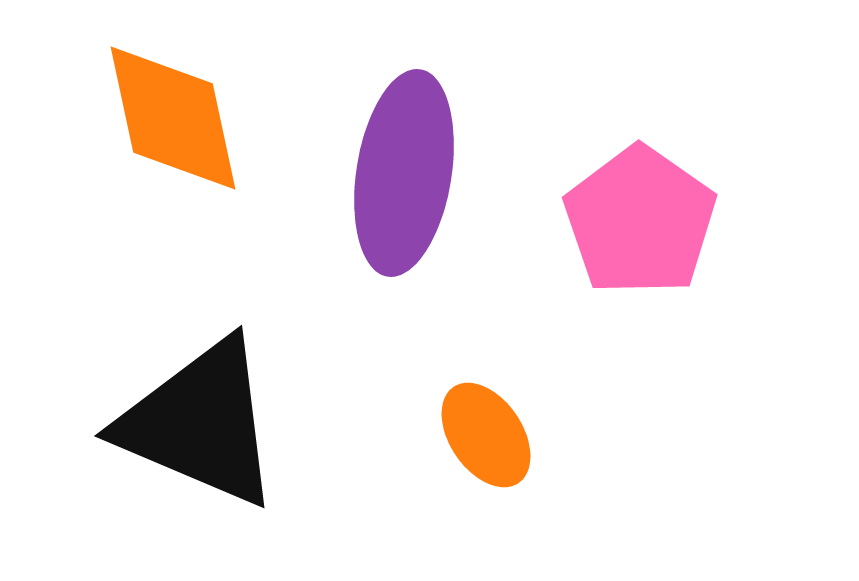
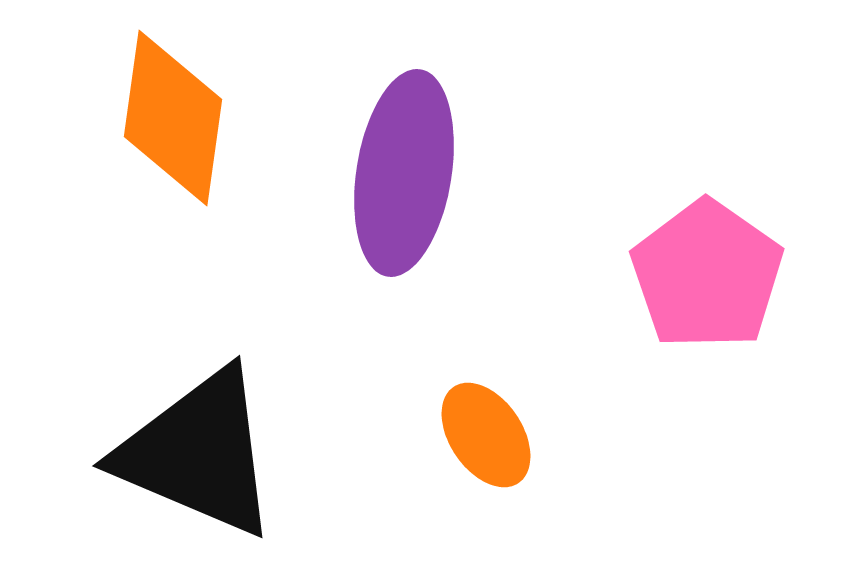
orange diamond: rotated 20 degrees clockwise
pink pentagon: moved 67 px right, 54 px down
black triangle: moved 2 px left, 30 px down
